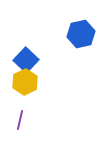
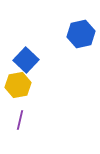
yellow hexagon: moved 7 px left, 3 px down; rotated 15 degrees clockwise
